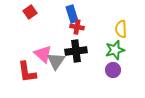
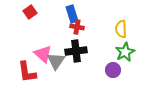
green star: moved 10 px right, 2 px down; rotated 12 degrees counterclockwise
